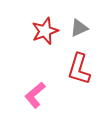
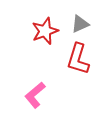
gray triangle: moved 1 px right, 4 px up
red L-shape: moved 1 px left, 10 px up
